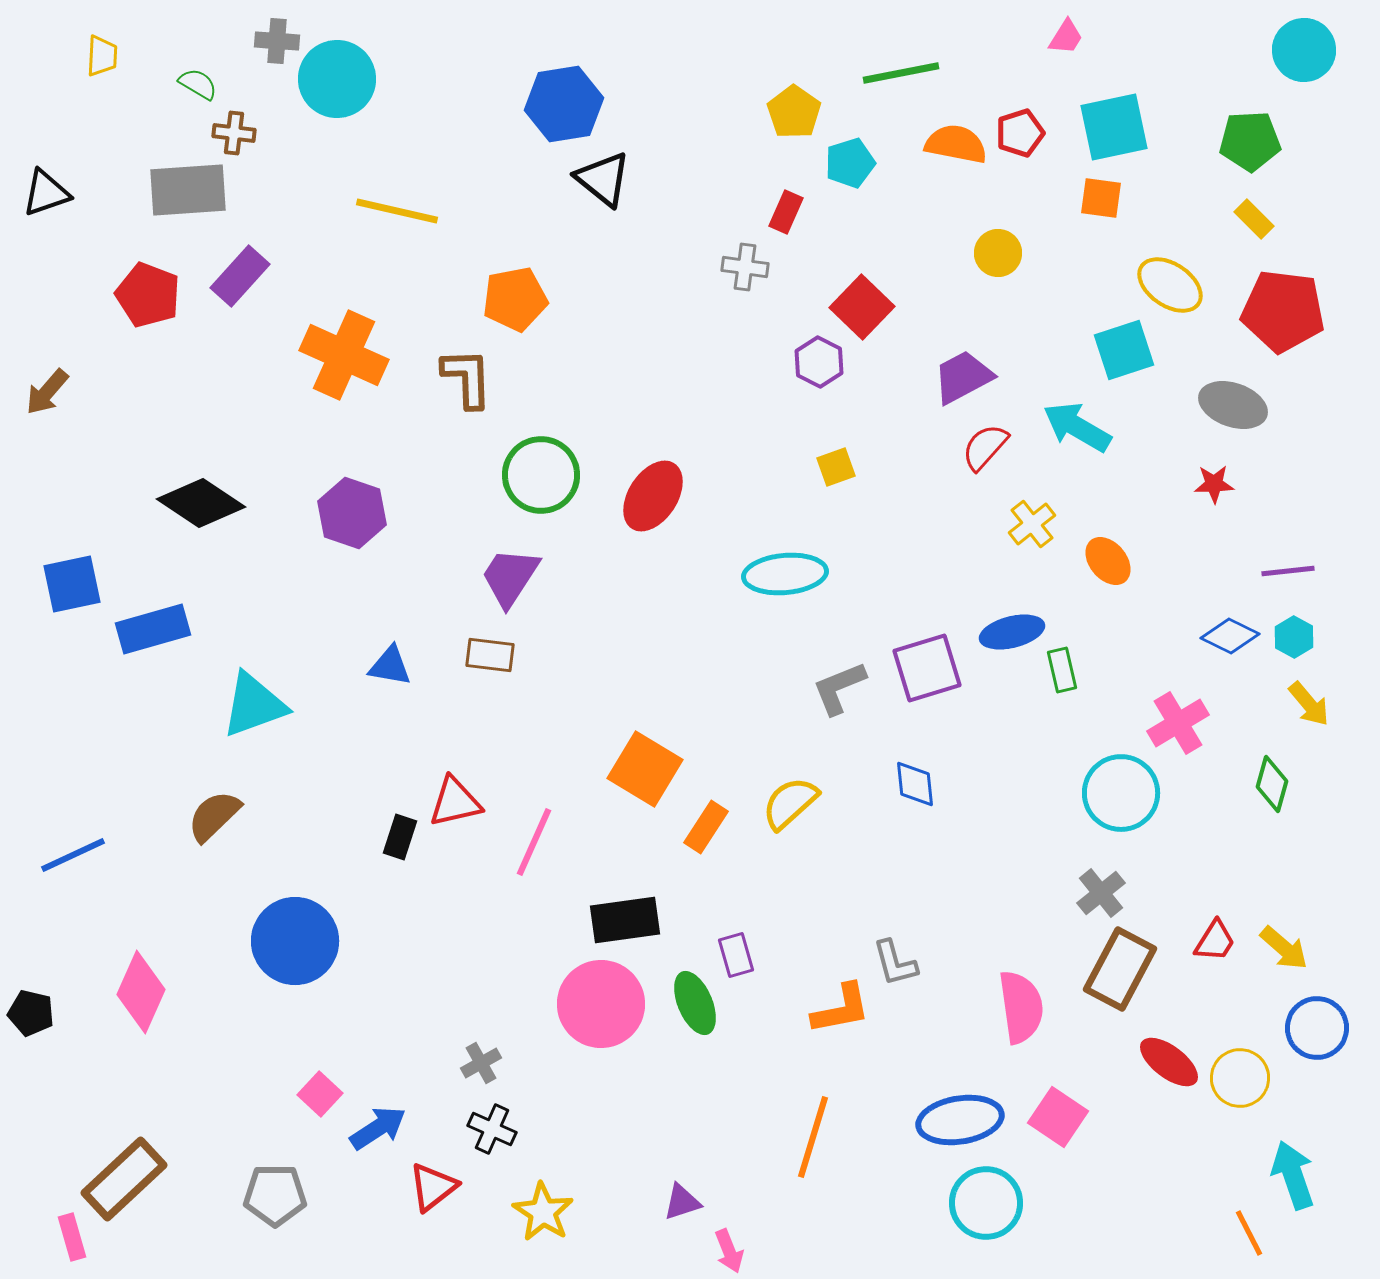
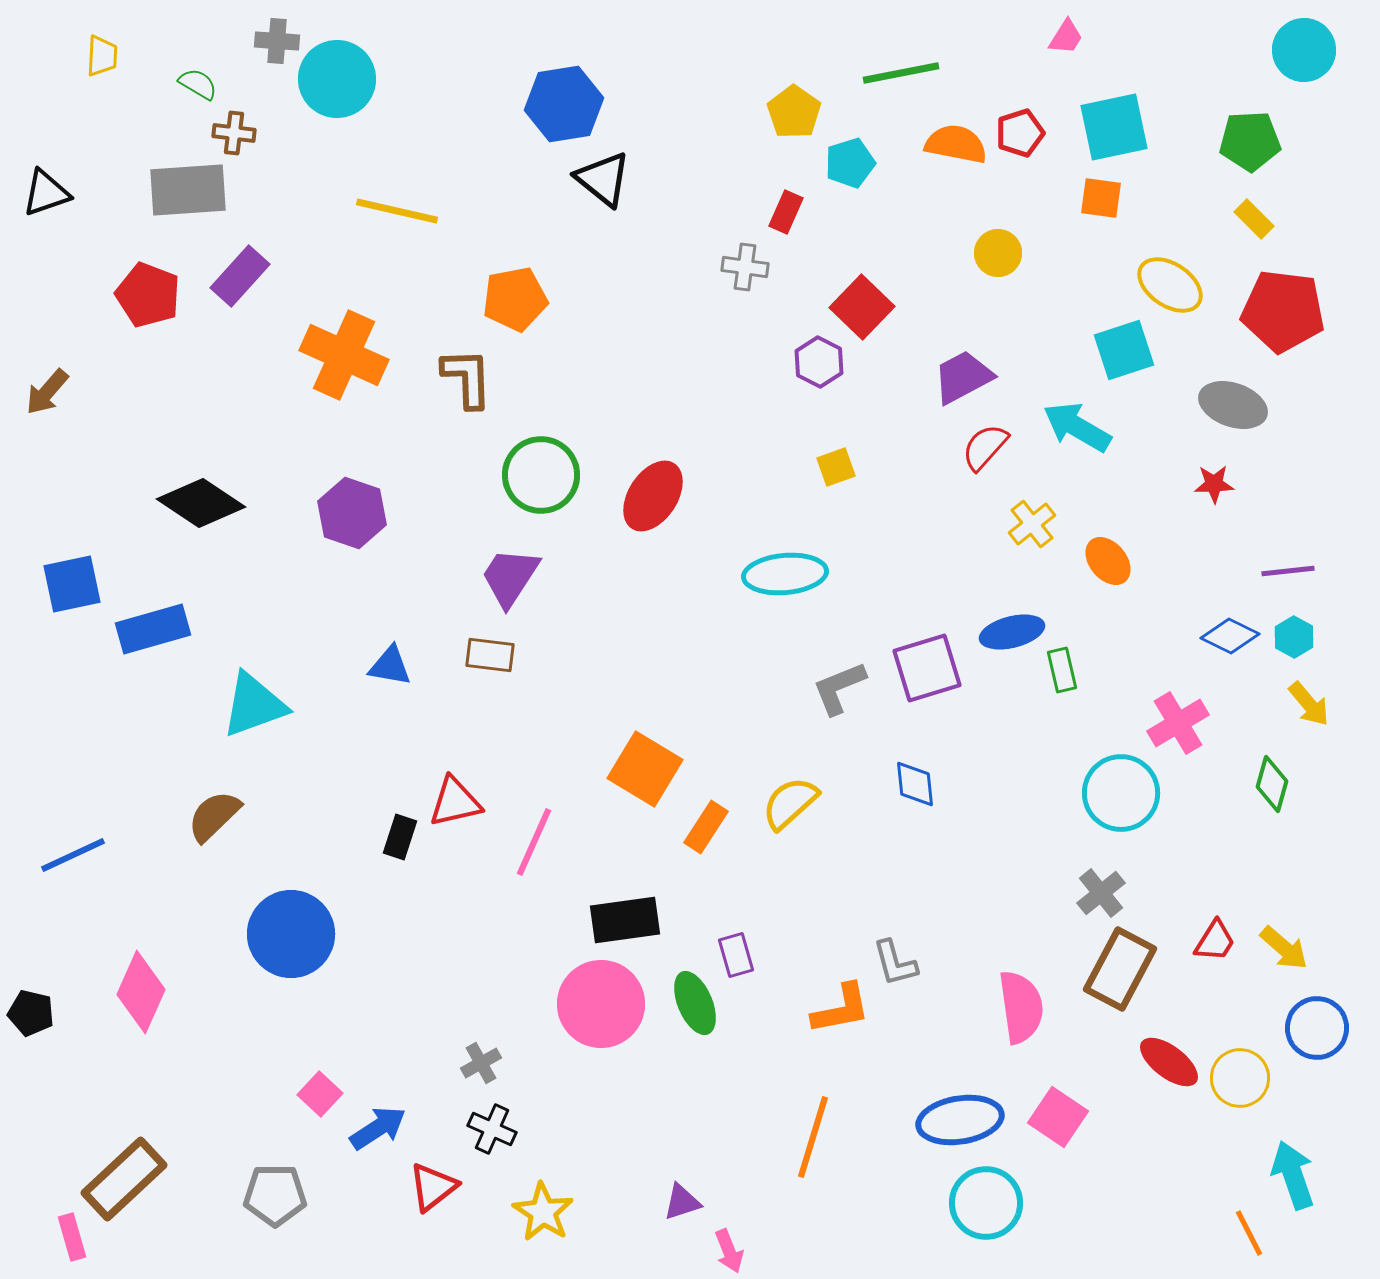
blue circle at (295, 941): moved 4 px left, 7 px up
